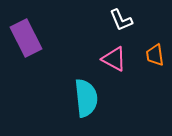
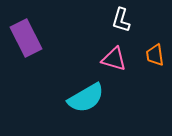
white L-shape: rotated 40 degrees clockwise
pink triangle: rotated 12 degrees counterclockwise
cyan semicircle: rotated 66 degrees clockwise
